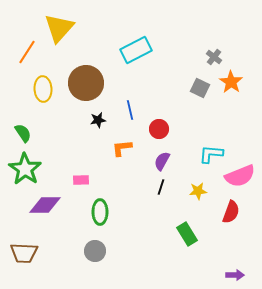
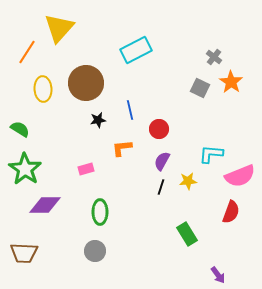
green semicircle: moved 3 px left, 4 px up; rotated 24 degrees counterclockwise
pink rectangle: moved 5 px right, 11 px up; rotated 14 degrees counterclockwise
yellow star: moved 10 px left, 10 px up
purple arrow: moved 17 px left; rotated 54 degrees clockwise
